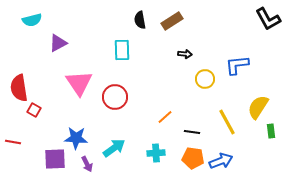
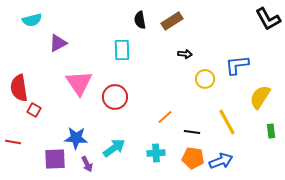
yellow semicircle: moved 2 px right, 10 px up
